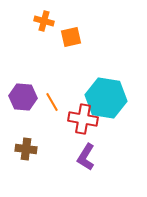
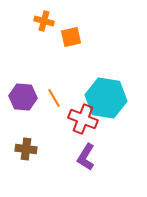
orange line: moved 2 px right, 4 px up
red cross: rotated 12 degrees clockwise
